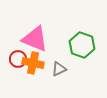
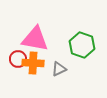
pink triangle: rotated 12 degrees counterclockwise
orange cross: rotated 10 degrees counterclockwise
